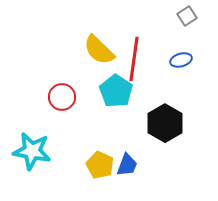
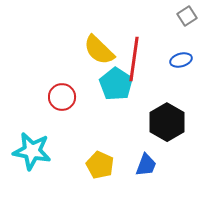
cyan pentagon: moved 7 px up
black hexagon: moved 2 px right, 1 px up
blue trapezoid: moved 19 px right
